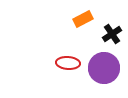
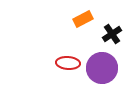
purple circle: moved 2 px left
